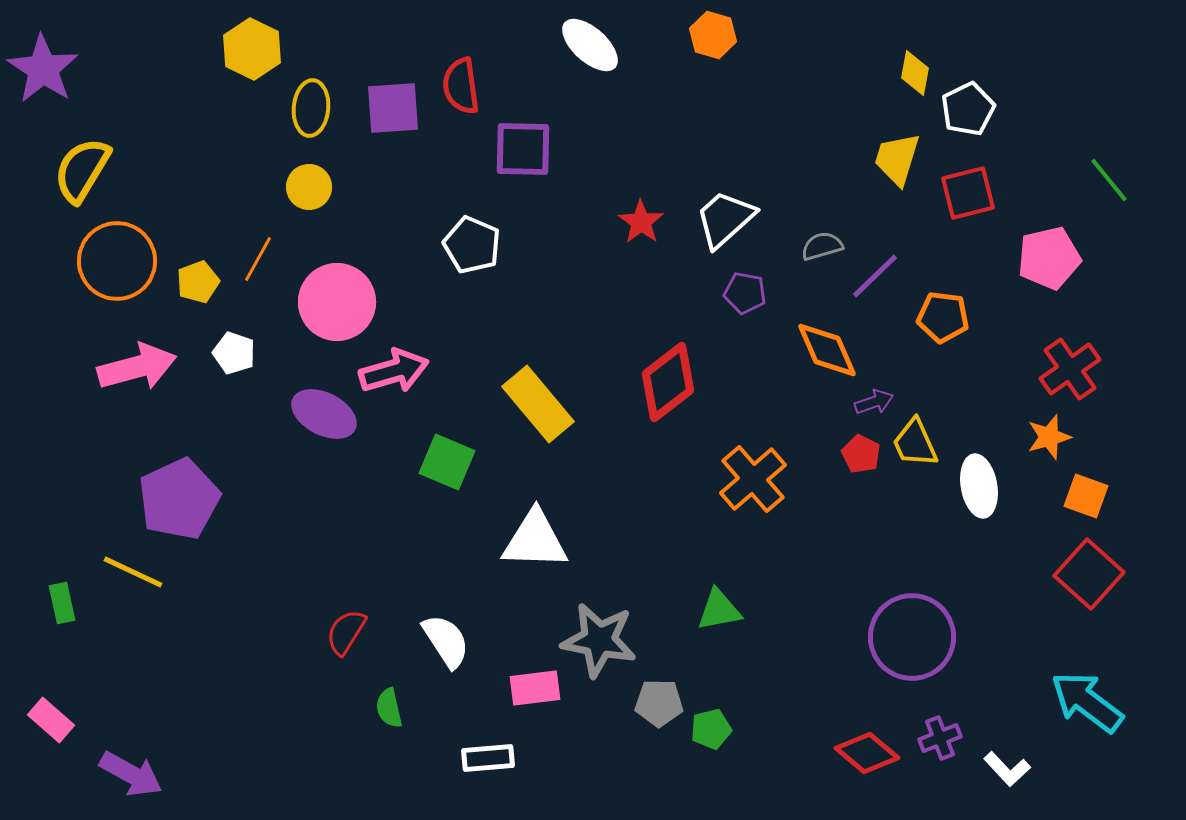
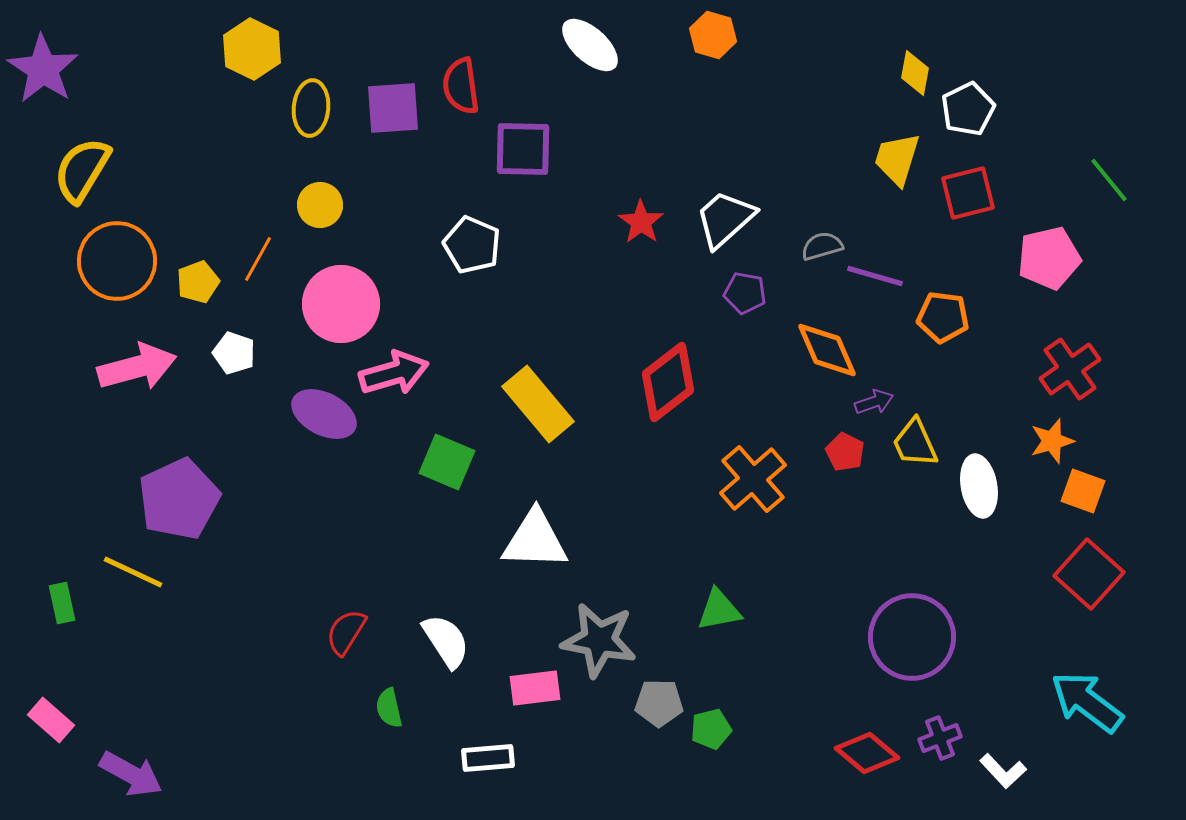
yellow circle at (309, 187): moved 11 px right, 18 px down
purple line at (875, 276): rotated 60 degrees clockwise
pink circle at (337, 302): moved 4 px right, 2 px down
pink arrow at (394, 371): moved 2 px down
orange star at (1049, 437): moved 3 px right, 4 px down
red pentagon at (861, 454): moved 16 px left, 2 px up
orange square at (1086, 496): moved 3 px left, 5 px up
white L-shape at (1007, 769): moved 4 px left, 2 px down
